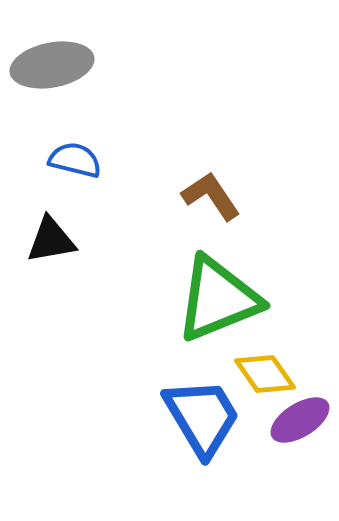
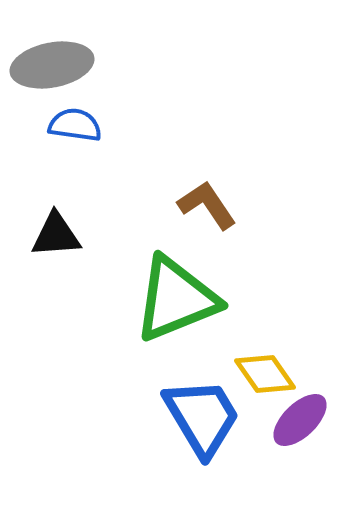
blue semicircle: moved 35 px up; rotated 6 degrees counterclockwise
brown L-shape: moved 4 px left, 9 px down
black triangle: moved 5 px right, 5 px up; rotated 6 degrees clockwise
green triangle: moved 42 px left
purple ellipse: rotated 12 degrees counterclockwise
